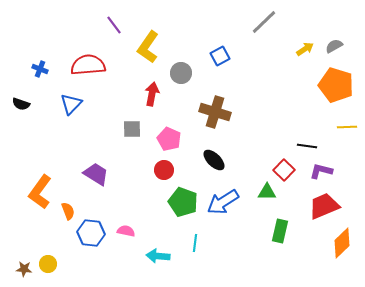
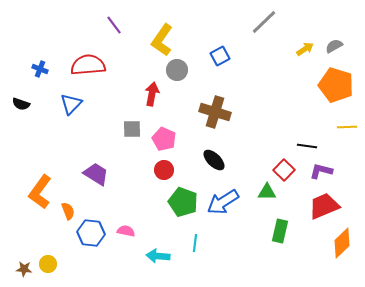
yellow L-shape: moved 14 px right, 7 px up
gray circle: moved 4 px left, 3 px up
pink pentagon: moved 5 px left
